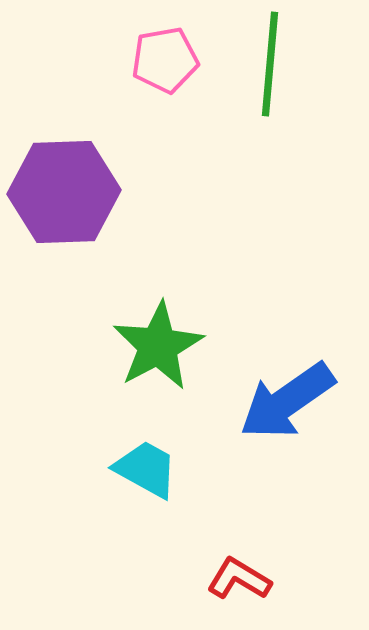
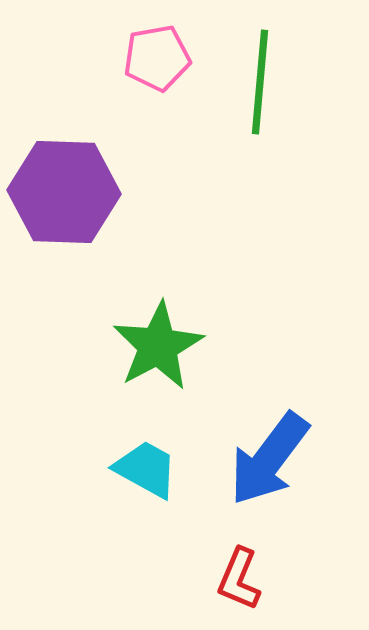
pink pentagon: moved 8 px left, 2 px up
green line: moved 10 px left, 18 px down
purple hexagon: rotated 4 degrees clockwise
blue arrow: moved 18 px left, 58 px down; rotated 18 degrees counterclockwise
red L-shape: rotated 98 degrees counterclockwise
